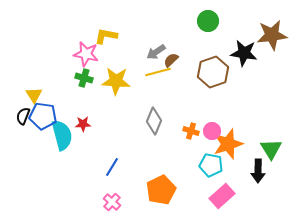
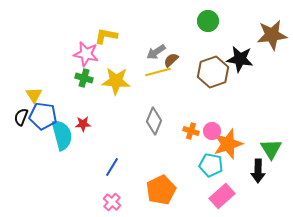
black star: moved 4 px left, 6 px down
black semicircle: moved 2 px left, 1 px down
